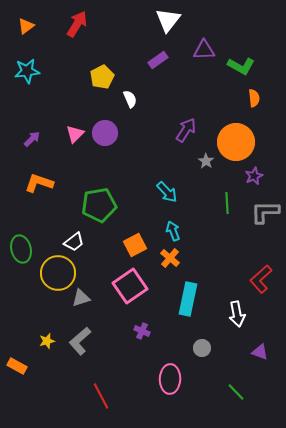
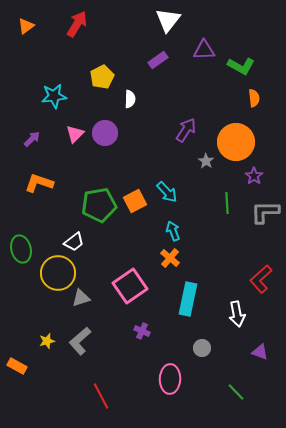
cyan star at (27, 71): moved 27 px right, 25 px down
white semicircle at (130, 99): rotated 24 degrees clockwise
purple star at (254, 176): rotated 12 degrees counterclockwise
orange square at (135, 245): moved 44 px up
